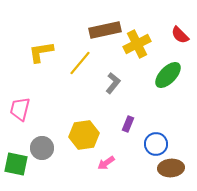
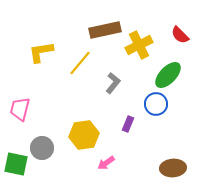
yellow cross: moved 2 px right, 1 px down
blue circle: moved 40 px up
brown ellipse: moved 2 px right
